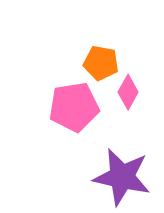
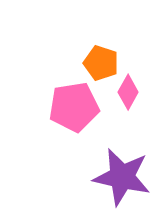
orange pentagon: rotated 8 degrees clockwise
